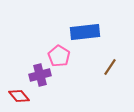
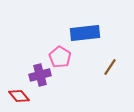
blue rectangle: moved 1 px down
pink pentagon: moved 1 px right, 1 px down
